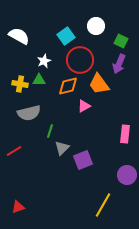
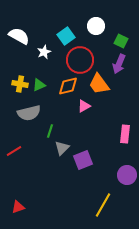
white star: moved 9 px up
green triangle: moved 5 px down; rotated 24 degrees counterclockwise
